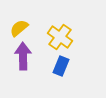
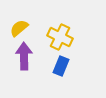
yellow cross: rotated 10 degrees counterclockwise
purple arrow: moved 1 px right
